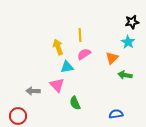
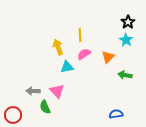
black star: moved 4 px left; rotated 24 degrees counterclockwise
cyan star: moved 2 px left, 2 px up
orange triangle: moved 4 px left, 1 px up
pink triangle: moved 6 px down
green semicircle: moved 30 px left, 4 px down
red circle: moved 5 px left, 1 px up
